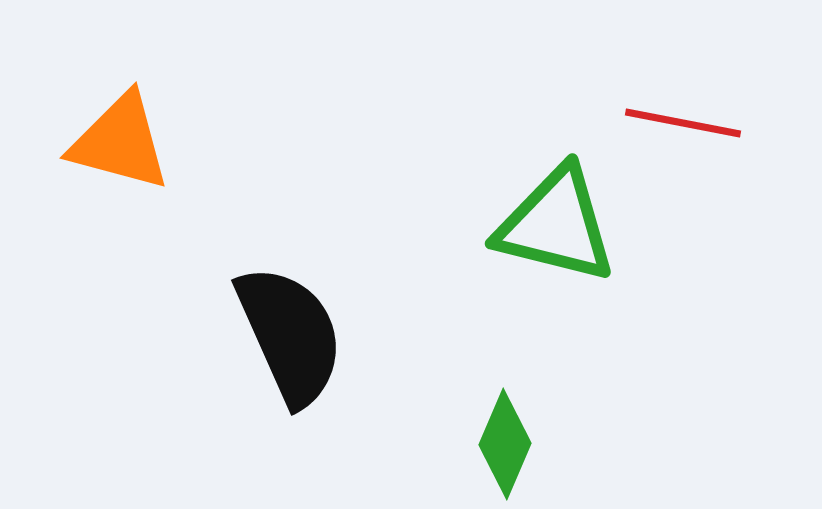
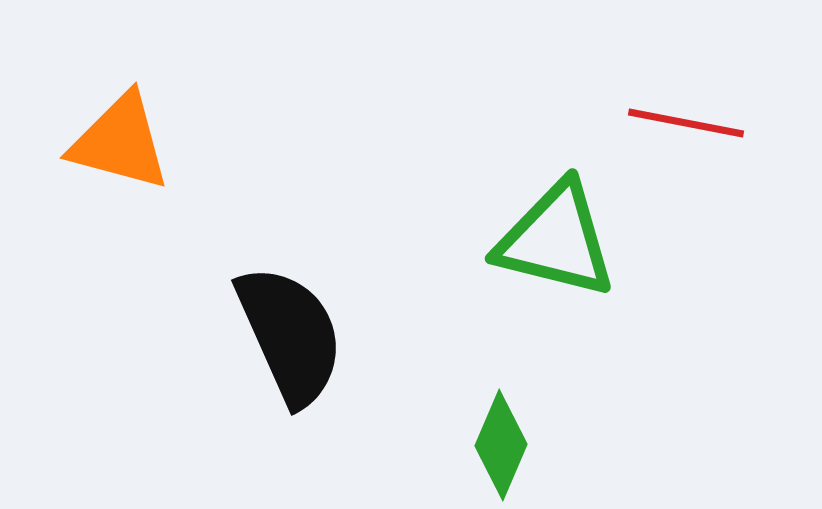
red line: moved 3 px right
green triangle: moved 15 px down
green diamond: moved 4 px left, 1 px down
